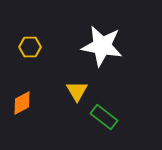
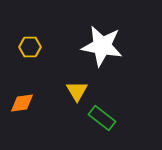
orange diamond: rotated 20 degrees clockwise
green rectangle: moved 2 px left, 1 px down
